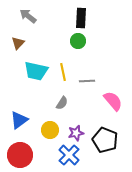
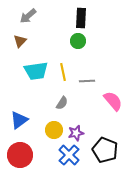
gray arrow: rotated 78 degrees counterclockwise
brown triangle: moved 2 px right, 2 px up
cyan trapezoid: rotated 20 degrees counterclockwise
yellow circle: moved 4 px right
black pentagon: moved 10 px down
